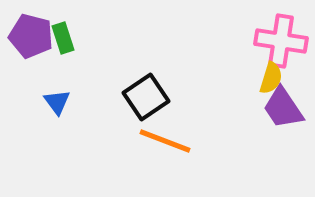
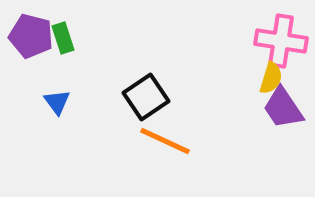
orange line: rotated 4 degrees clockwise
